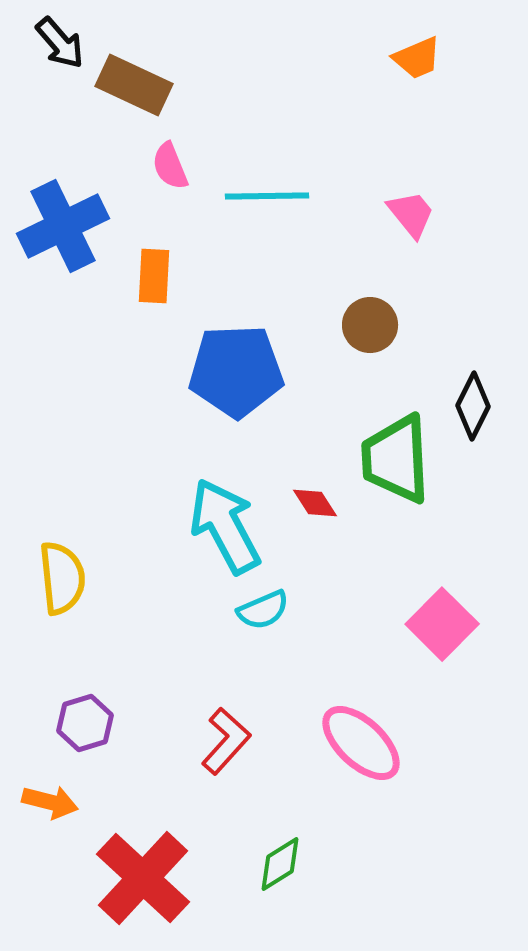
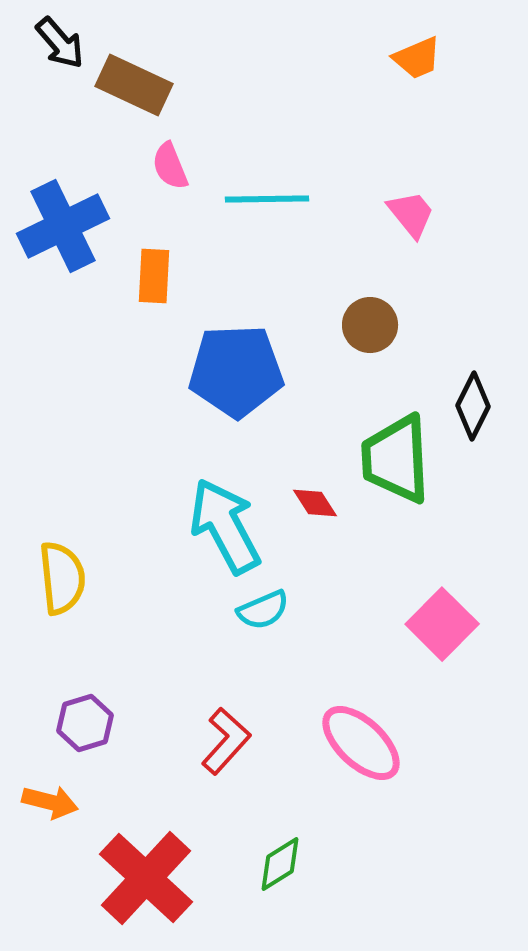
cyan line: moved 3 px down
red cross: moved 3 px right
